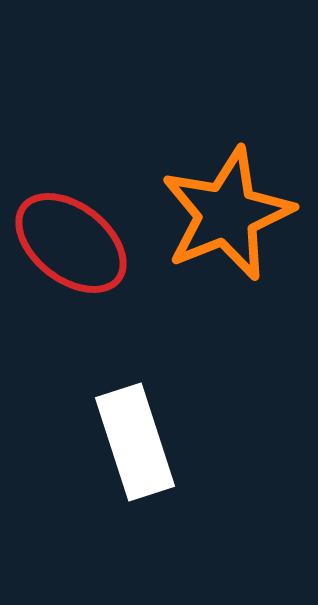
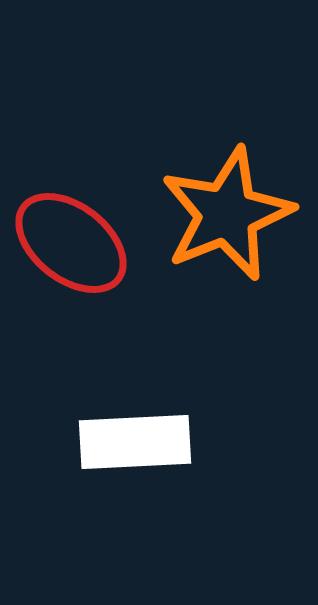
white rectangle: rotated 75 degrees counterclockwise
